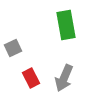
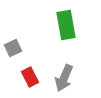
red rectangle: moved 1 px left, 1 px up
